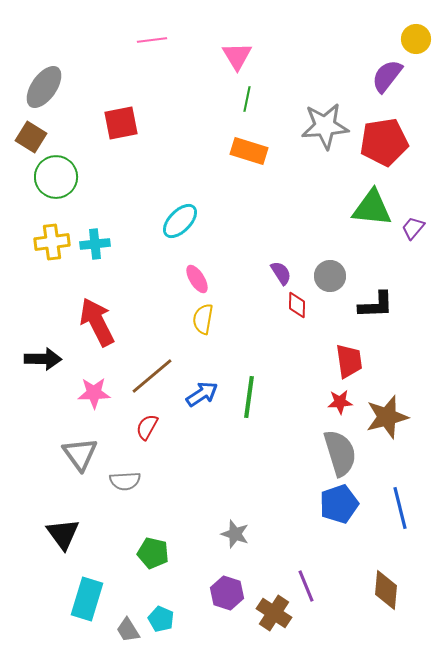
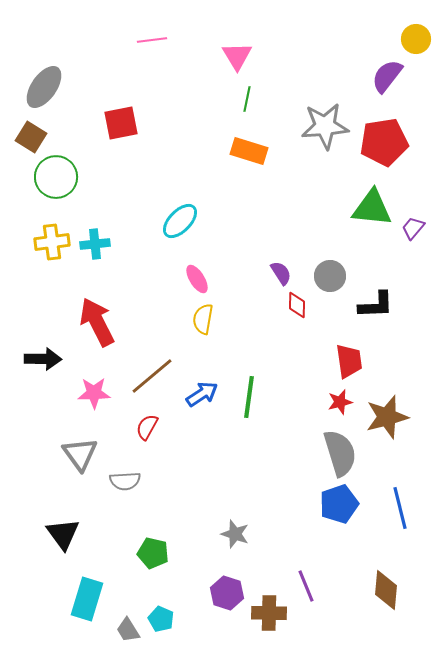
red star at (340, 402): rotated 10 degrees counterclockwise
brown cross at (274, 613): moved 5 px left; rotated 32 degrees counterclockwise
